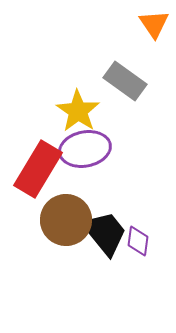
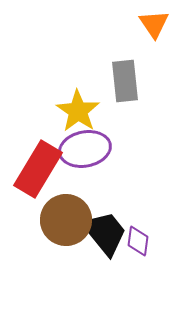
gray rectangle: rotated 48 degrees clockwise
